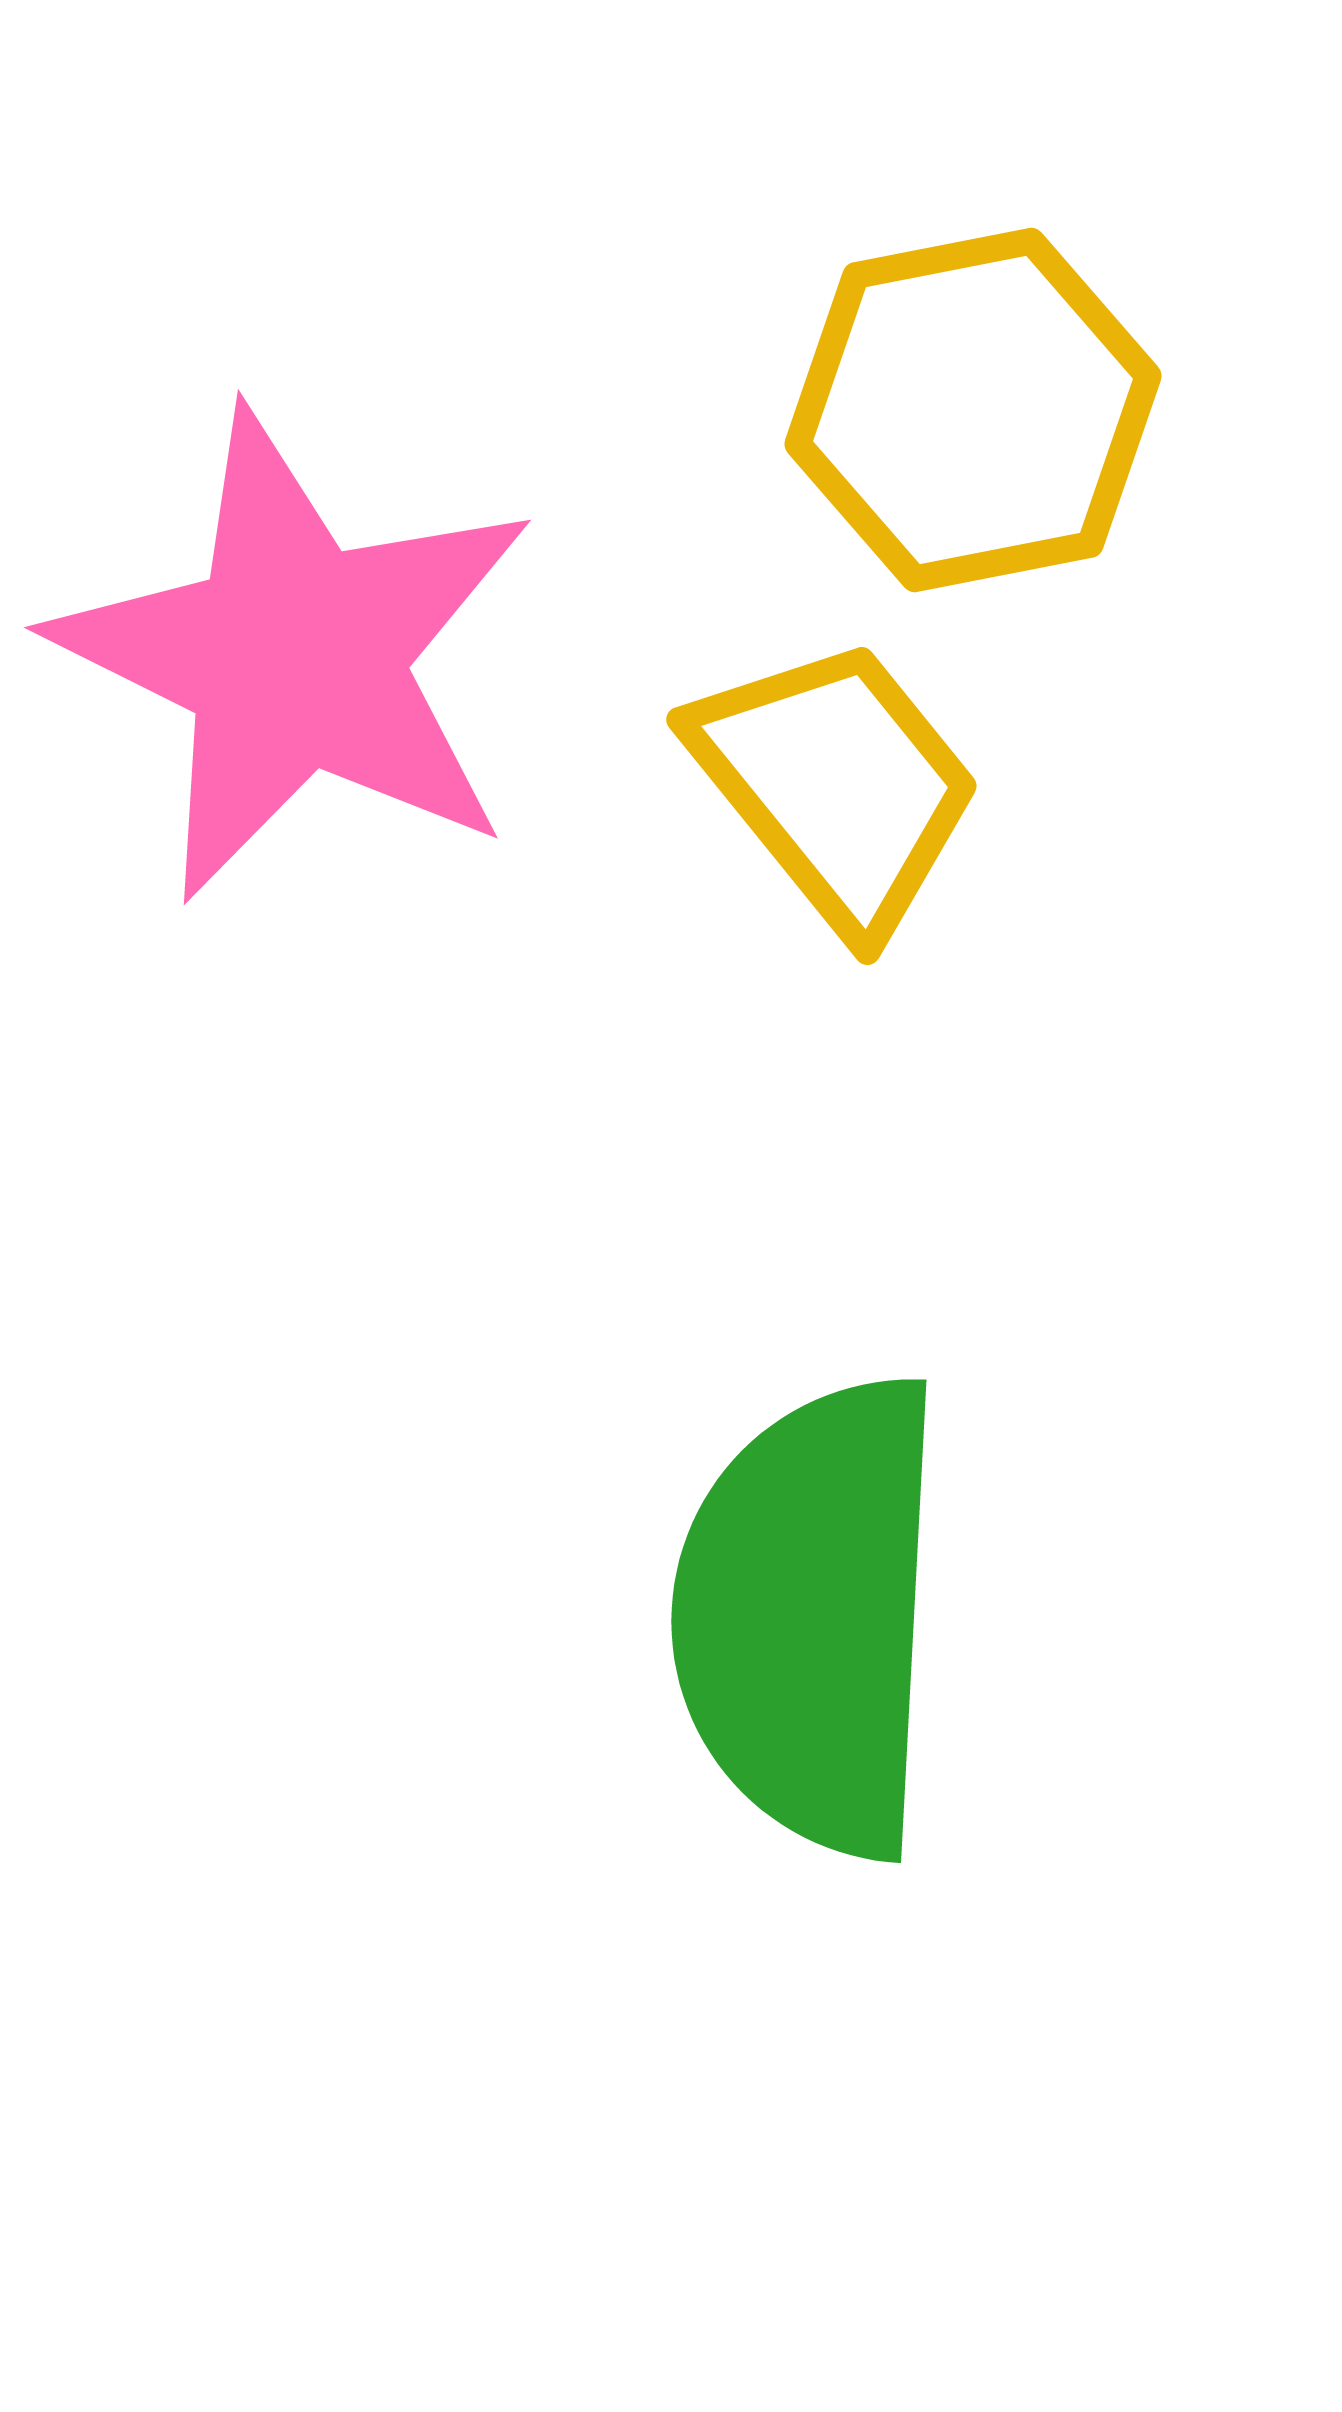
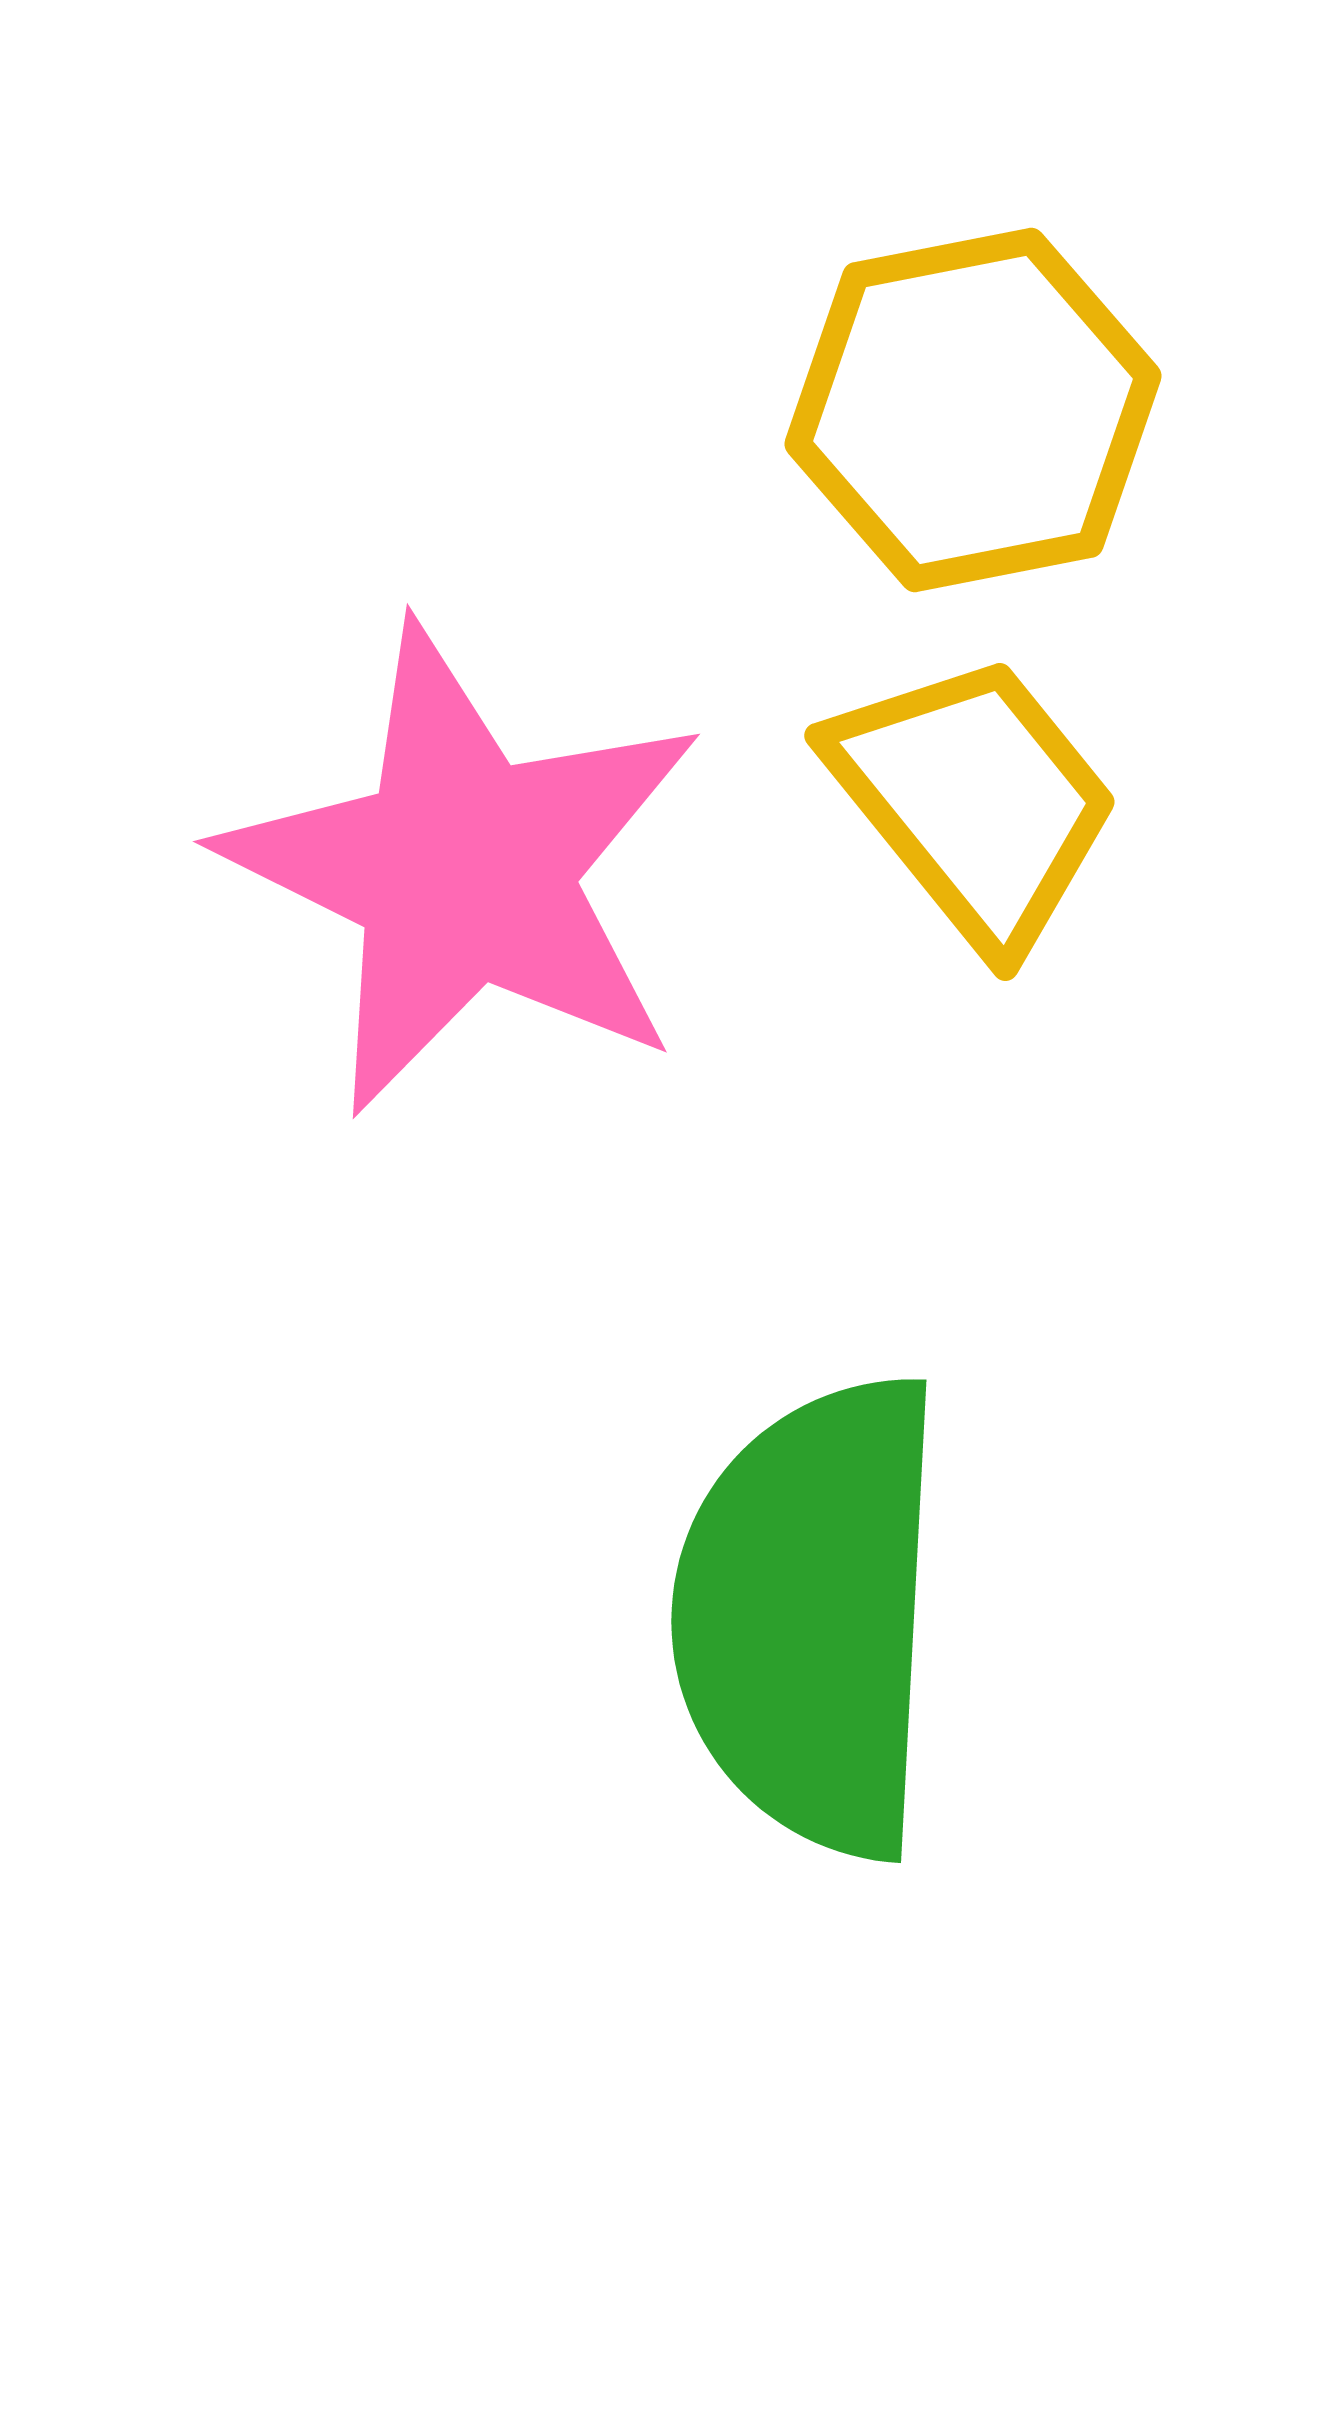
pink star: moved 169 px right, 214 px down
yellow trapezoid: moved 138 px right, 16 px down
